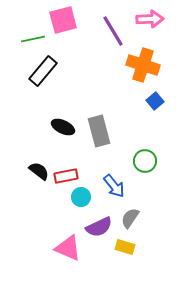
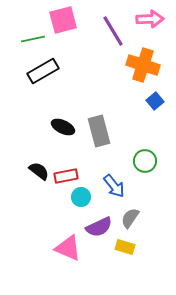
black rectangle: rotated 20 degrees clockwise
